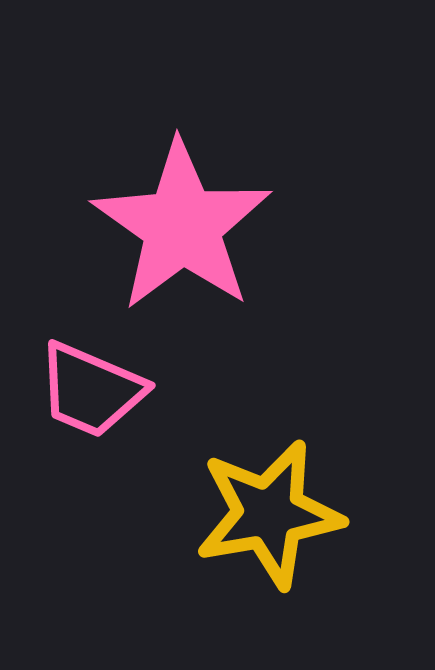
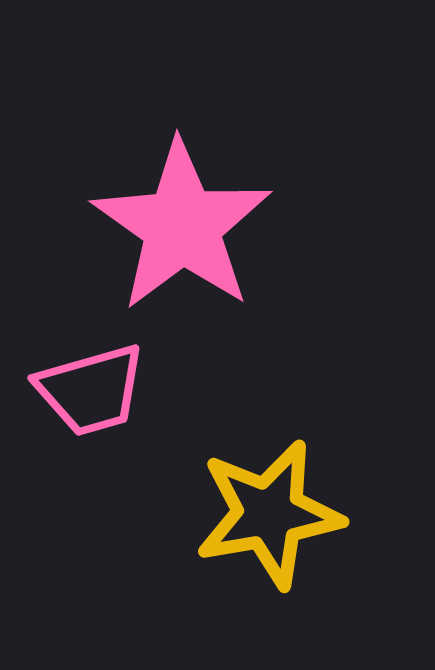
pink trapezoid: rotated 39 degrees counterclockwise
